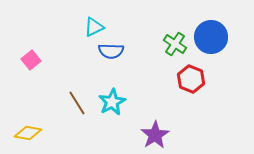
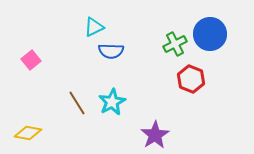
blue circle: moved 1 px left, 3 px up
green cross: rotated 30 degrees clockwise
